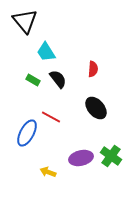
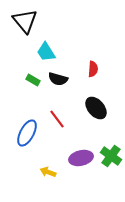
black semicircle: rotated 144 degrees clockwise
red line: moved 6 px right, 2 px down; rotated 24 degrees clockwise
